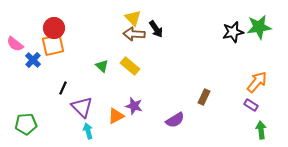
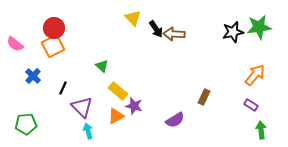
brown arrow: moved 40 px right
orange square: moved 1 px down; rotated 15 degrees counterclockwise
blue cross: moved 16 px down
yellow rectangle: moved 12 px left, 25 px down
orange arrow: moved 2 px left, 7 px up
